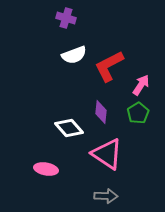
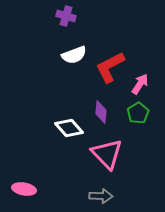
purple cross: moved 2 px up
red L-shape: moved 1 px right, 1 px down
pink arrow: moved 1 px left, 1 px up
pink triangle: rotated 12 degrees clockwise
pink ellipse: moved 22 px left, 20 px down
gray arrow: moved 5 px left
